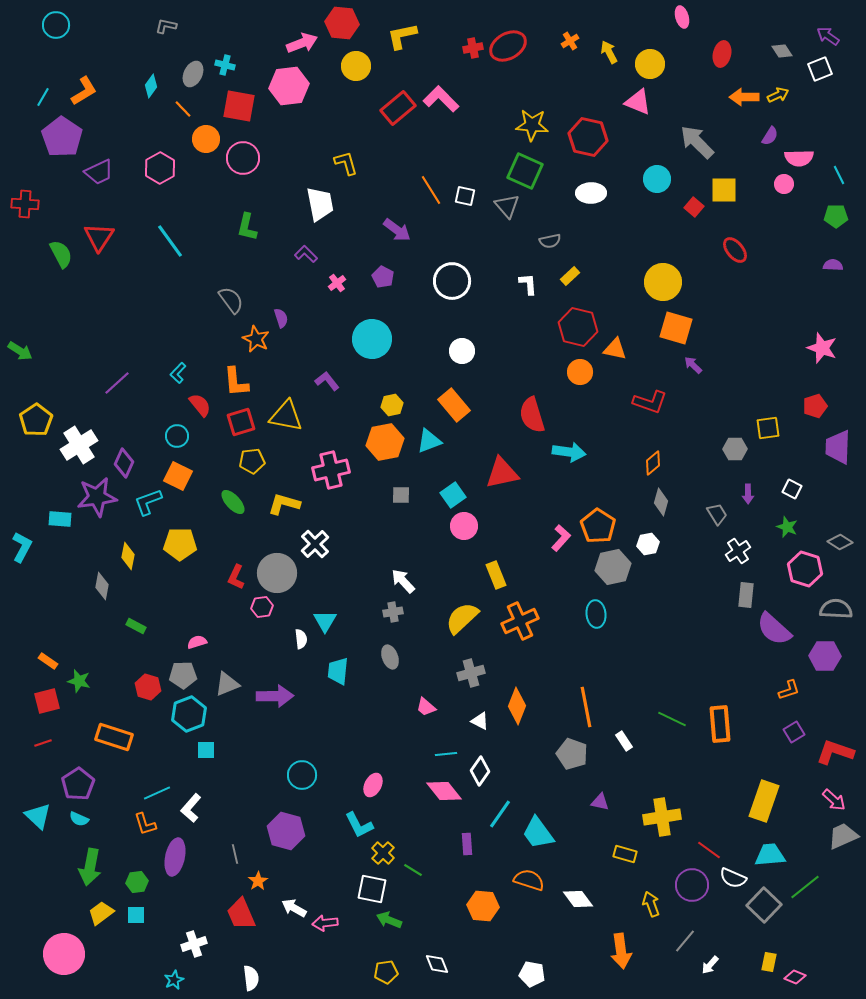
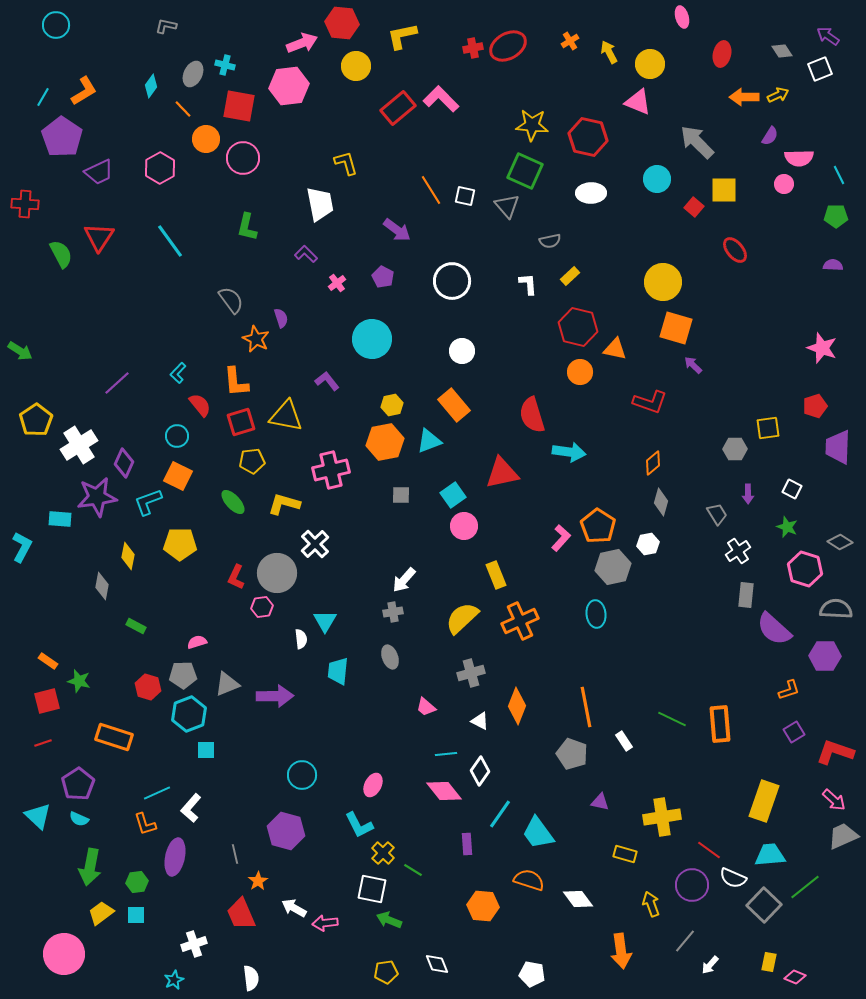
white arrow at (403, 581): moved 1 px right, 1 px up; rotated 96 degrees counterclockwise
